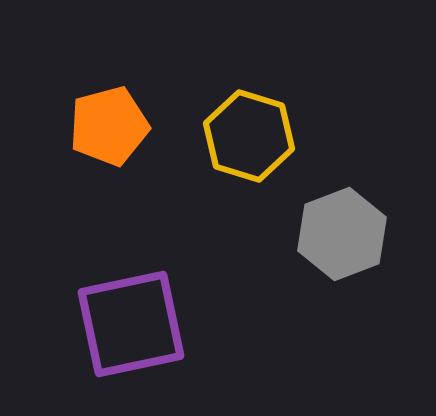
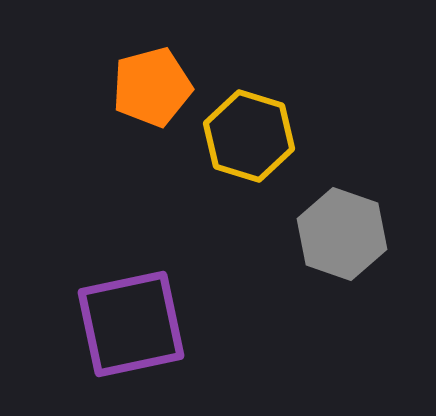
orange pentagon: moved 43 px right, 39 px up
gray hexagon: rotated 20 degrees counterclockwise
